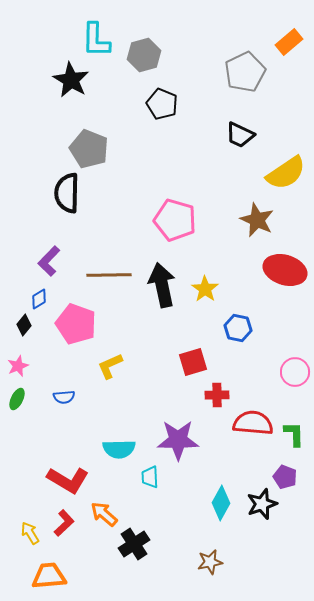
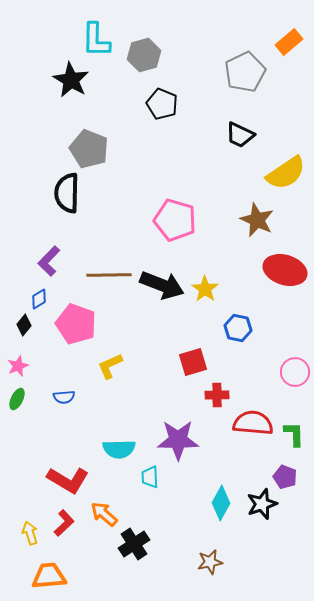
black arrow at (162, 285): rotated 123 degrees clockwise
yellow arrow at (30, 533): rotated 15 degrees clockwise
